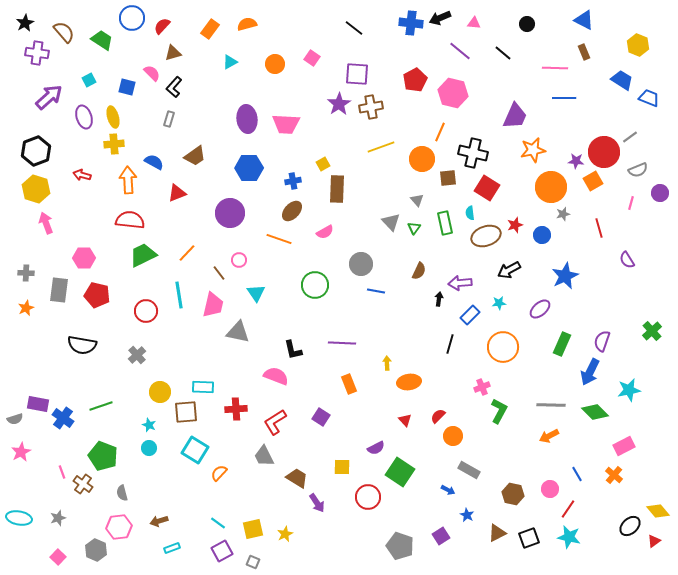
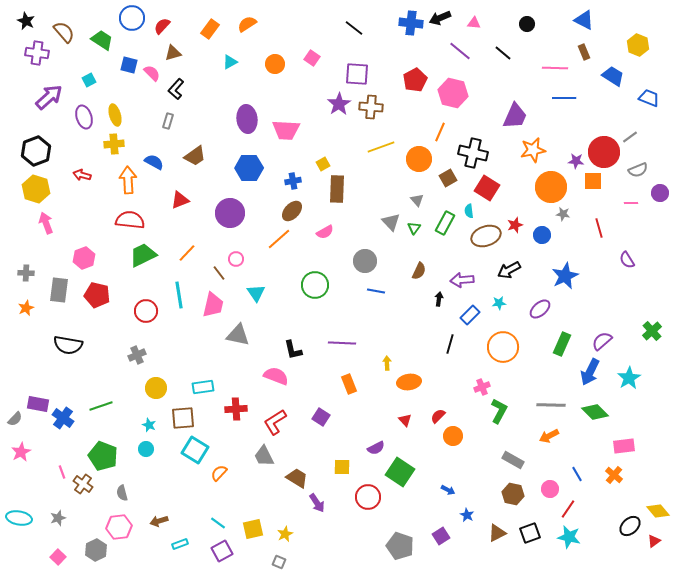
black star at (25, 23): moved 1 px right, 2 px up; rotated 18 degrees counterclockwise
orange semicircle at (247, 24): rotated 18 degrees counterclockwise
blue trapezoid at (622, 80): moved 9 px left, 4 px up
blue square at (127, 87): moved 2 px right, 22 px up
black L-shape at (174, 87): moved 2 px right, 2 px down
brown cross at (371, 107): rotated 15 degrees clockwise
yellow ellipse at (113, 117): moved 2 px right, 2 px up
gray rectangle at (169, 119): moved 1 px left, 2 px down
pink trapezoid at (286, 124): moved 6 px down
orange circle at (422, 159): moved 3 px left
brown square at (448, 178): rotated 24 degrees counterclockwise
orange square at (593, 181): rotated 30 degrees clockwise
red triangle at (177, 193): moved 3 px right, 7 px down
pink line at (631, 203): rotated 72 degrees clockwise
cyan semicircle at (470, 213): moved 1 px left, 2 px up
gray star at (563, 214): rotated 24 degrees clockwise
green rectangle at (445, 223): rotated 40 degrees clockwise
orange line at (279, 239): rotated 60 degrees counterclockwise
pink hexagon at (84, 258): rotated 20 degrees counterclockwise
pink circle at (239, 260): moved 3 px left, 1 px up
gray circle at (361, 264): moved 4 px right, 3 px up
purple arrow at (460, 283): moved 2 px right, 3 px up
gray triangle at (238, 332): moved 3 px down
purple semicircle at (602, 341): rotated 30 degrees clockwise
black semicircle at (82, 345): moved 14 px left
gray cross at (137, 355): rotated 18 degrees clockwise
cyan rectangle at (203, 387): rotated 10 degrees counterclockwise
cyan star at (629, 390): moved 12 px up; rotated 20 degrees counterclockwise
yellow circle at (160, 392): moved 4 px left, 4 px up
brown square at (186, 412): moved 3 px left, 6 px down
gray semicircle at (15, 419): rotated 28 degrees counterclockwise
pink rectangle at (624, 446): rotated 20 degrees clockwise
cyan circle at (149, 448): moved 3 px left, 1 px down
gray rectangle at (469, 470): moved 44 px right, 10 px up
black square at (529, 538): moved 1 px right, 5 px up
cyan rectangle at (172, 548): moved 8 px right, 4 px up
gray hexagon at (96, 550): rotated 10 degrees clockwise
gray square at (253, 562): moved 26 px right
